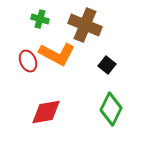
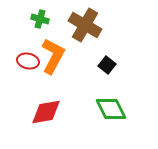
brown cross: rotated 8 degrees clockwise
orange L-shape: moved 4 px left, 2 px down; rotated 90 degrees counterclockwise
red ellipse: rotated 55 degrees counterclockwise
green diamond: rotated 52 degrees counterclockwise
